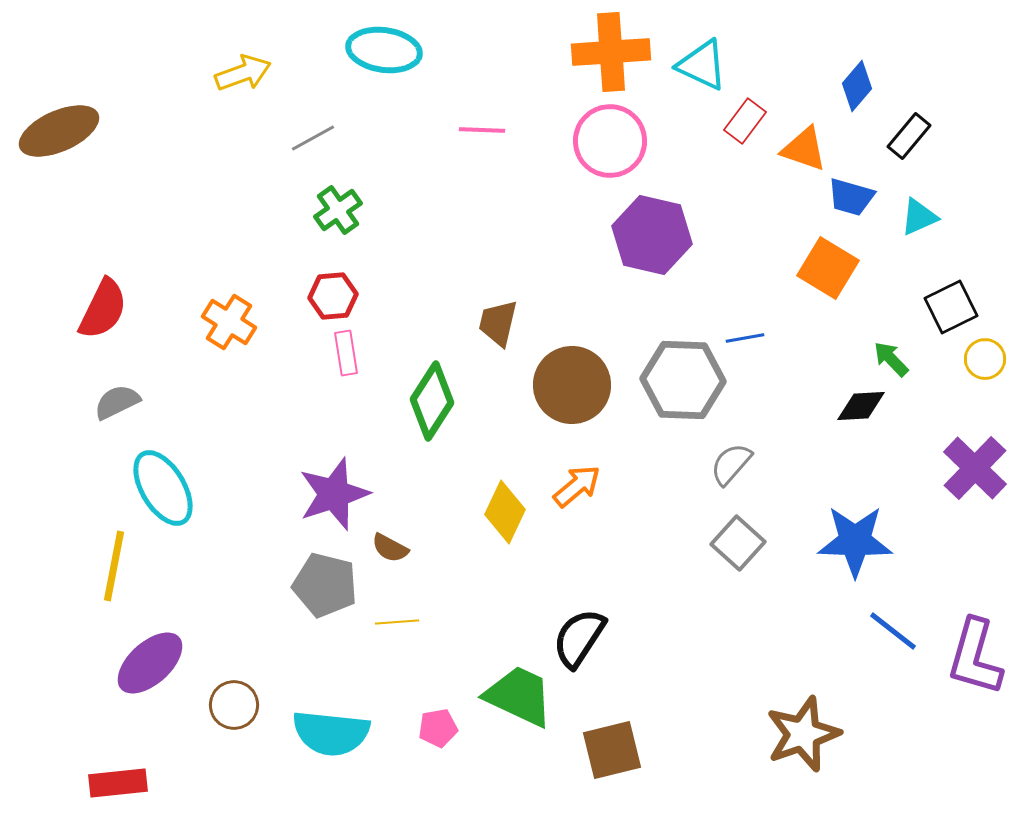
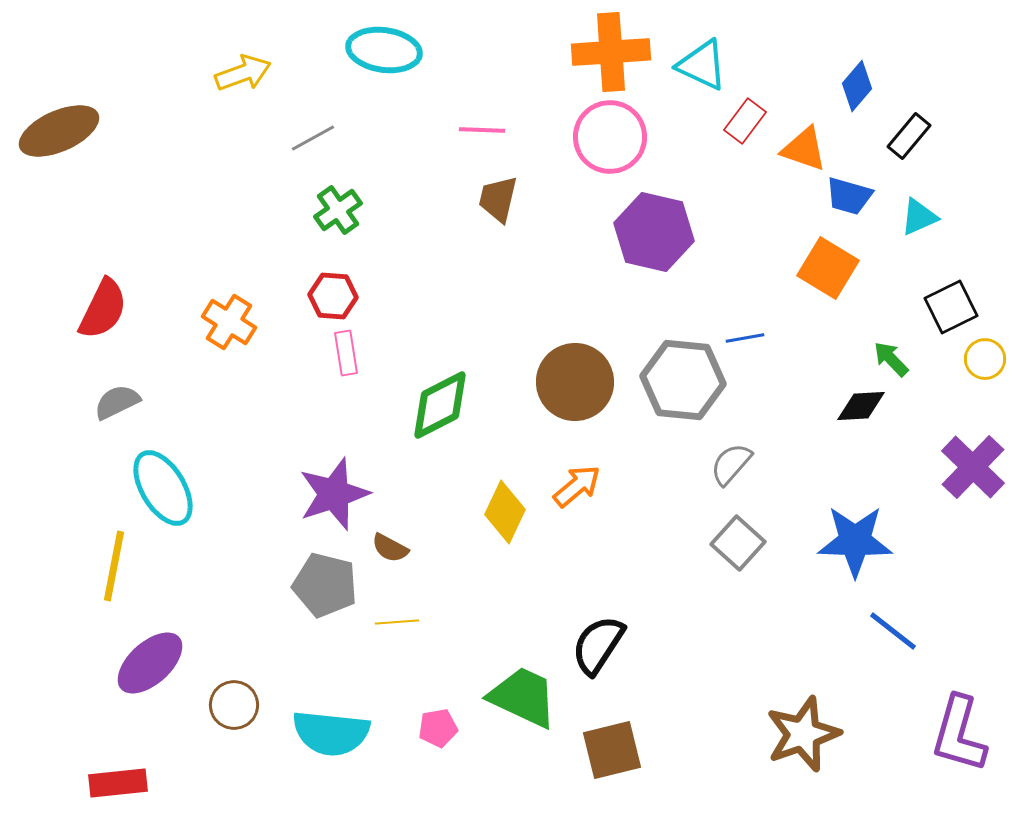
pink circle at (610, 141): moved 4 px up
blue trapezoid at (851, 197): moved 2 px left, 1 px up
purple hexagon at (652, 235): moved 2 px right, 3 px up
red hexagon at (333, 296): rotated 9 degrees clockwise
brown trapezoid at (498, 323): moved 124 px up
gray hexagon at (683, 380): rotated 4 degrees clockwise
brown circle at (572, 385): moved 3 px right, 3 px up
green diamond at (432, 401): moved 8 px right, 4 px down; rotated 30 degrees clockwise
purple cross at (975, 468): moved 2 px left, 1 px up
black semicircle at (579, 638): moved 19 px right, 7 px down
purple L-shape at (975, 657): moved 16 px left, 77 px down
green trapezoid at (519, 696): moved 4 px right, 1 px down
